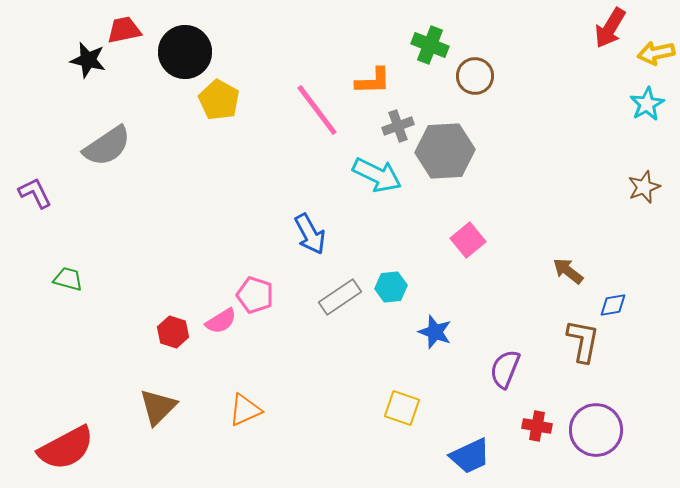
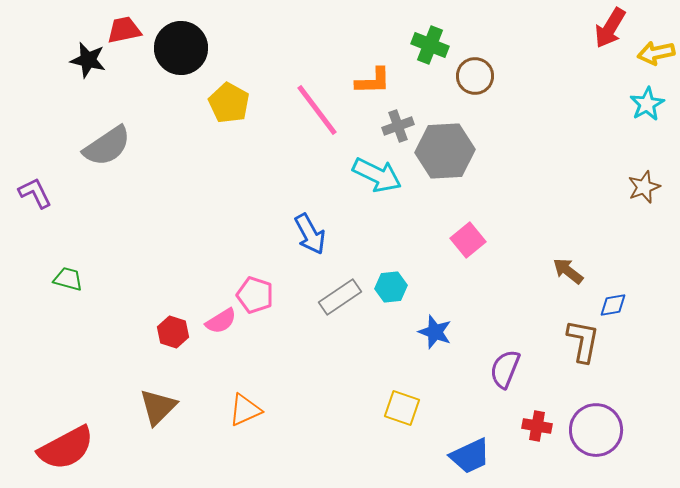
black circle: moved 4 px left, 4 px up
yellow pentagon: moved 10 px right, 3 px down
